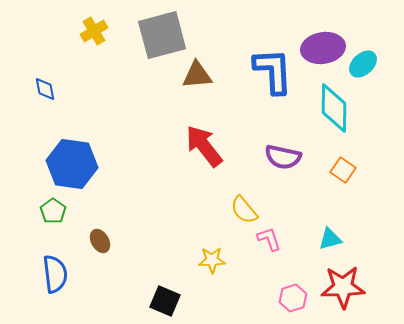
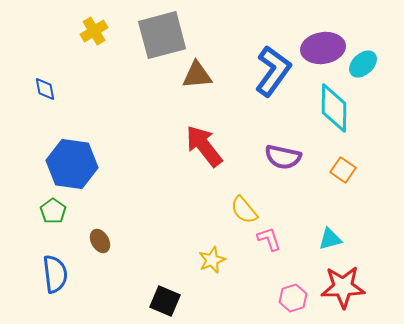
blue L-shape: rotated 39 degrees clockwise
yellow star: rotated 20 degrees counterclockwise
